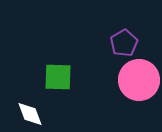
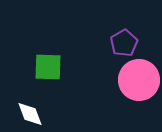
green square: moved 10 px left, 10 px up
